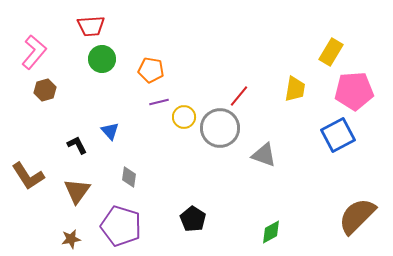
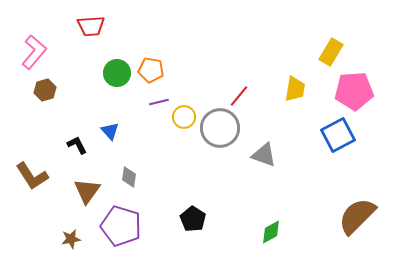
green circle: moved 15 px right, 14 px down
brown L-shape: moved 4 px right
brown triangle: moved 10 px right
